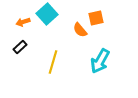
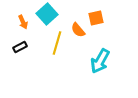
orange arrow: rotated 96 degrees counterclockwise
orange semicircle: moved 2 px left
black rectangle: rotated 16 degrees clockwise
yellow line: moved 4 px right, 19 px up
